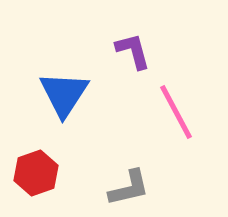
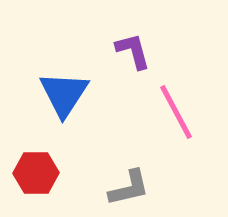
red hexagon: rotated 18 degrees clockwise
